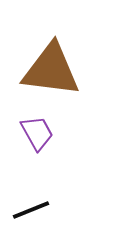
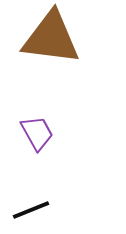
brown triangle: moved 32 px up
